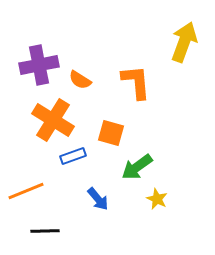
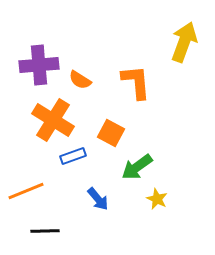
purple cross: rotated 6 degrees clockwise
orange square: rotated 12 degrees clockwise
